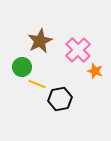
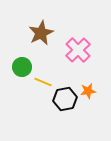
brown star: moved 1 px right, 8 px up
orange star: moved 7 px left, 20 px down; rotated 28 degrees counterclockwise
yellow line: moved 6 px right, 2 px up
black hexagon: moved 5 px right
